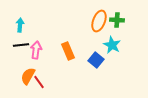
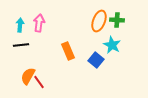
pink arrow: moved 3 px right, 27 px up
